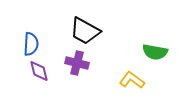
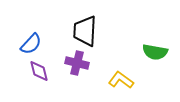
black trapezoid: rotated 64 degrees clockwise
blue semicircle: rotated 40 degrees clockwise
yellow L-shape: moved 11 px left
